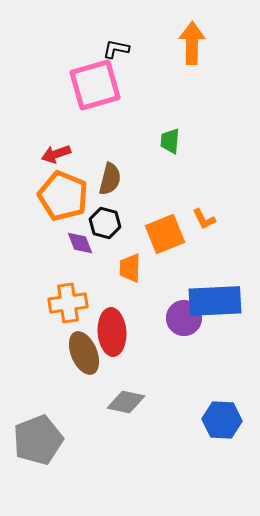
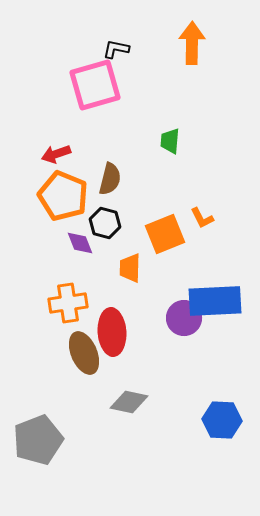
orange L-shape: moved 2 px left, 1 px up
gray diamond: moved 3 px right
